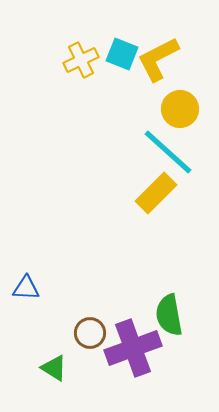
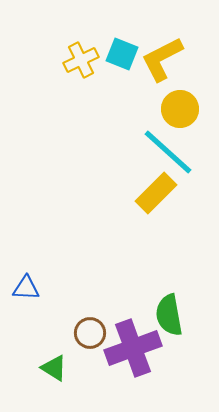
yellow L-shape: moved 4 px right
